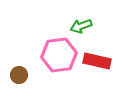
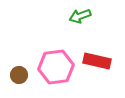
green arrow: moved 1 px left, 10 px up
pink hexagon: moved 3 px left, 12 px down
